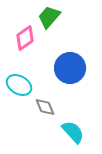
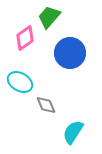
blue circle: moved 15 px up
cyan ellipse: moved 1 px right, 3 px up
gray diamond: moved 1 px right, 2 px up
cyan semicircle: rotated 105 degrees counterclockwise
